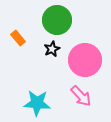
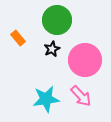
cyan star: moved 9 px right, 4 px up; rotated 12 degrees counterclockwise
